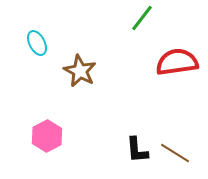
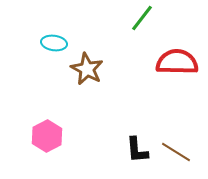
cyan ellipse: moved 17 px right; rotated 55 degrees counterclockwise
red semicircle: rotated 9 degrees clockwise
brown star: moved 7 px right, 2 px up
brown line: moved 1 px right, 1 px up
